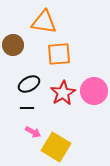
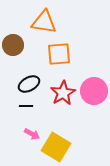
black line: moved 1 px left, 2 px up
pink arrow: moved 1 px left, 2 px down
